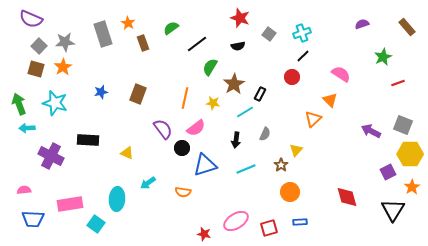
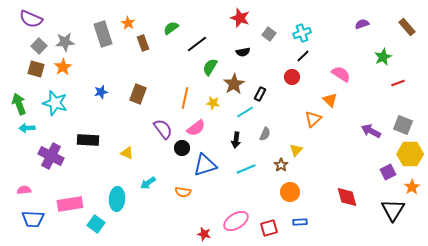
black semicircle at (238, 46): moved 5 px right, 6 px down
